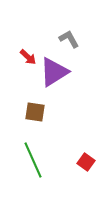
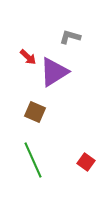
gray L-shape: moved 1 px right, 2 px up; rotated 45 degrees counterclockwise
brown square: rotated 15 degrees clockwise
